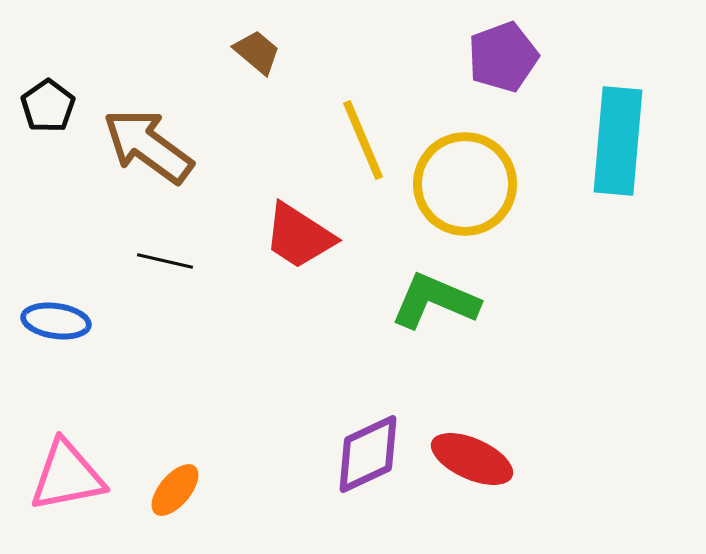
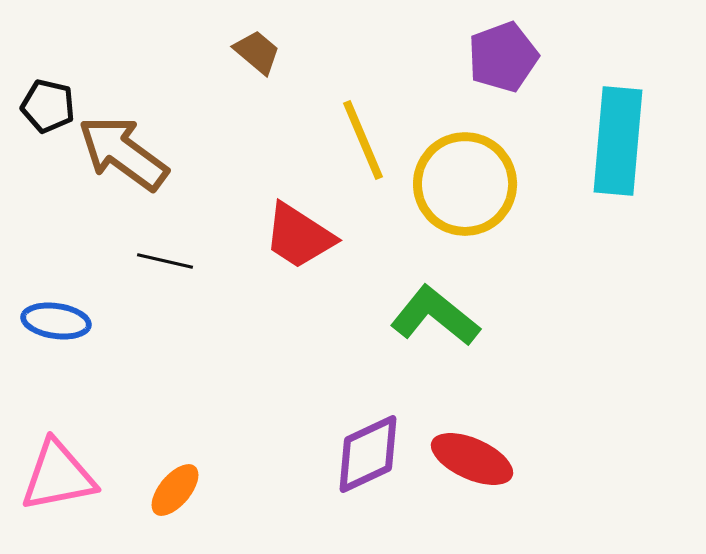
black pentagon: rotated 24 degrees counterclockwise
brown arrow: moved 25 px left, 7 px down
green L-shape: moved 15 px down; rotated 16 degrees clockwise
pink triangle: moved 9 px left
